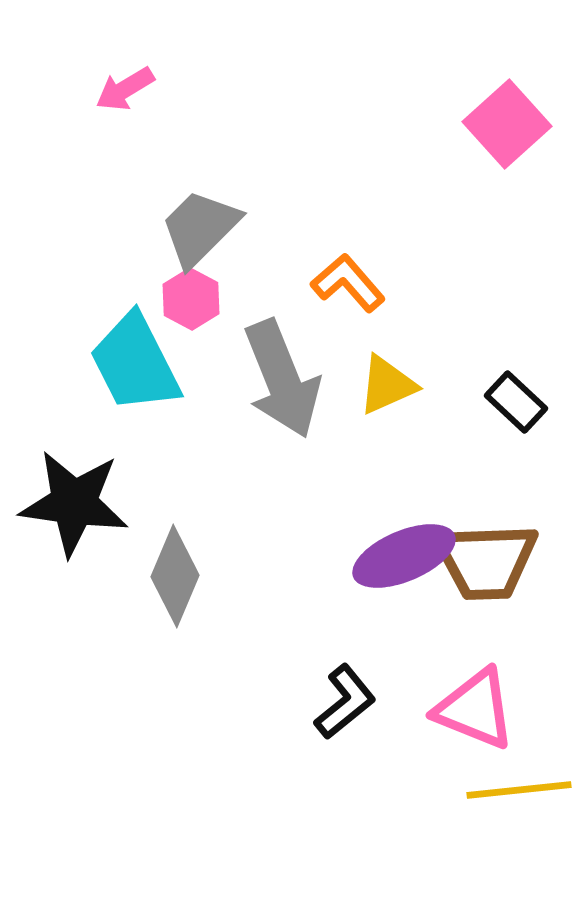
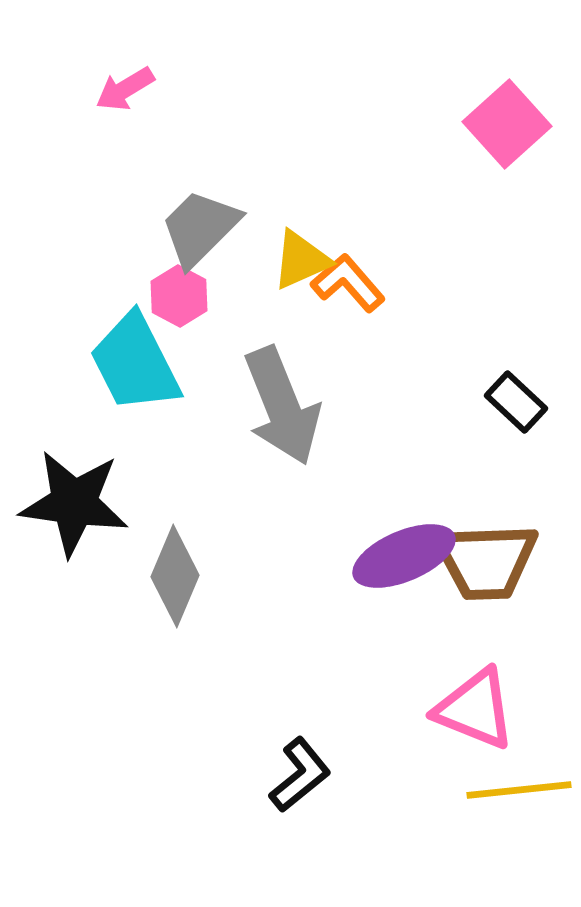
pink hexagon: moved 12 px left, 3 px up
gray arrow: moved 27 px down
yellow triangle: moved 86 px left, 125 px up
black L-shape: moved 45 px left, 73 px down
